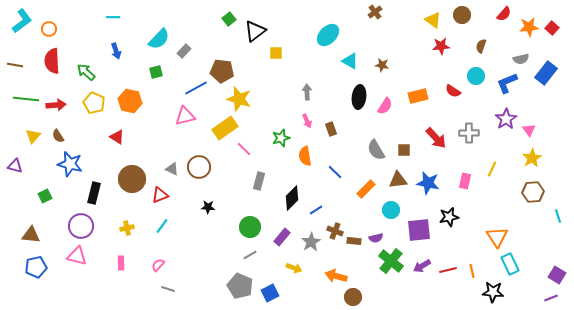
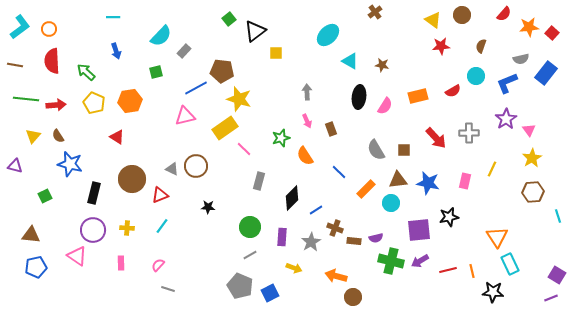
cyan L-shape at (22, 21): moved 2 px left, 6 px down
red square at (552, 28): moved 5 px down
cyan semicircle at (159, 39): moved 2 px right, 3 px up
red semicircle at (453, 91): rotated 63 degrees counterclockwise
orange hexagon at (130, 101): rotated 20 degrees counterclockwise
orange semicircle at (305, 156): rotated 24 degrees counterclockwise
brown circle at (199, 167): moved 3 px left, 1 px up
blue line at (335, 172): moved 4 px right
cyan circle at (391, 210): moved 7 px up
purple circle at (81, 226): moved 12 px right, 4 px down
yellow cross at (127, 228): rotated 16 degrees clockwise
brown cross at (335, 231): moved 3 px up
purple rectangle at (282, 237): rotated 36 degrees counterclockwise
pink triangle at (77, 256): rotated 20 degrees clockwise
green cross at (391, 261): rotated 25 degrees counterclockwise
purple arrow at (422, 266): moved 2 px left, 5 px up
